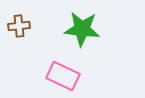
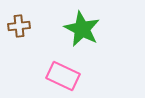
green star: rotated 21 degrees clockwise
